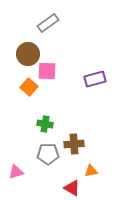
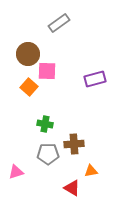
gray rectangle: moved 11 px right
